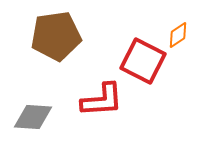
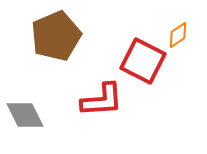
brown pentagon: rotated 15 degrees counterclockwise
gray diamond: moved 8 px left, 2 px up; rotated 60 degrees clockwise
